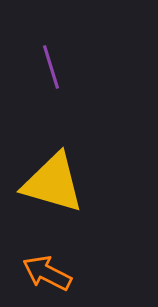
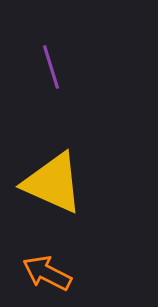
yellow triangle: rotated 8 degrees clockwise
